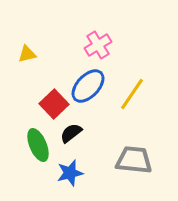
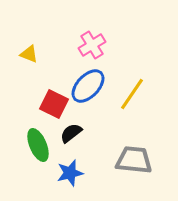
pink cross: moved 6 px left
yellow triangle: moved 2 px right; rotated 36 degrees clockwise
red square: rotated 20 degrees counterclockwise
